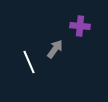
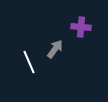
purple cross: moved 1 px right, 1 px down
